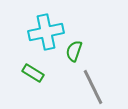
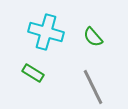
cyan cross: rotated 28 degrees clockwise
green semicircle: moved 19 px right, 14 px up; rotated 60 degrees counterclockwise
